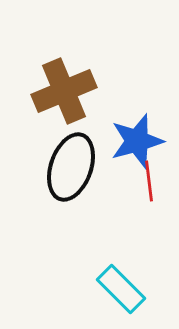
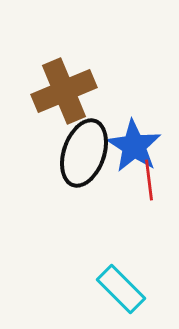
blue star: moved 3 px left, 5 px down; rotated 24 degrees counterclockwise
black ellipse: moved 13 px right, 14 px up
red line: moved 1 px up
